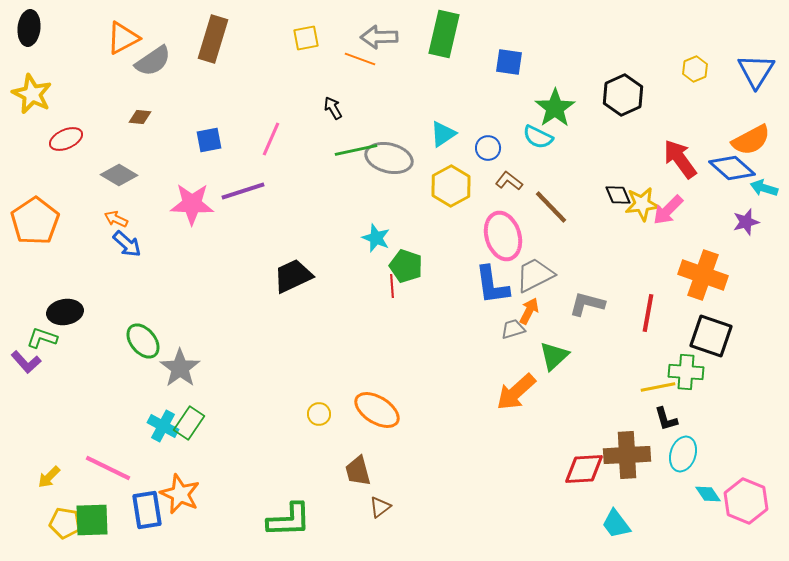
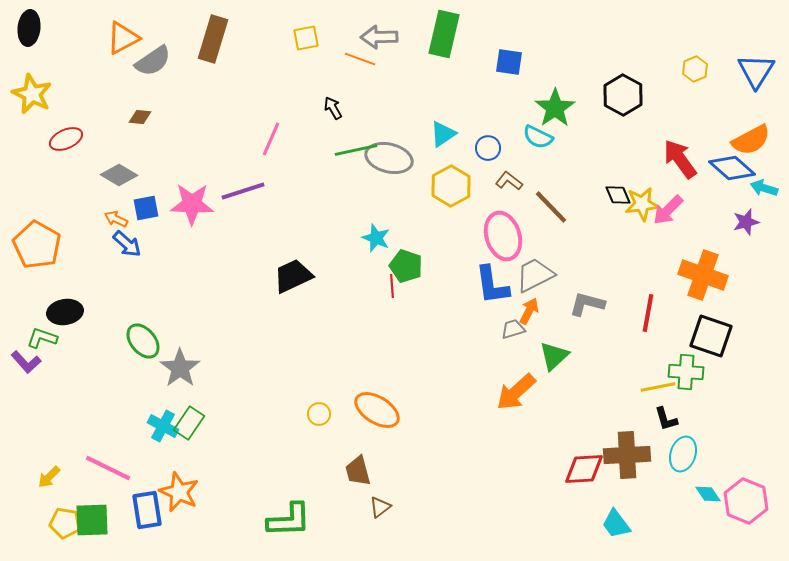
black hexagon at (623, 95): rotated 6 degrees counterclockwise
blue square at (209, 140): moved 63 px left, 68 px down
orange pentagon at (35, 221): moved 2 px right, 24 px down; rotated 9 degrees counterclockwise
orange star at (180, 494): moved 1 px left, 2 px up
